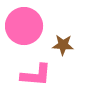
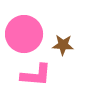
pink circle: moved 8 px down
